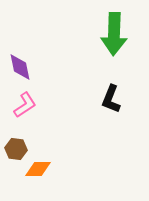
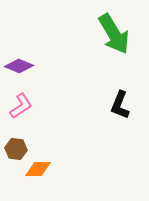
green arrow: rotated 33 degrees counterclockwise
purple diamond: moved 1 px left, 1 px up; rotated 56 degrees counterclockwise
black L-shape: moved 9 px right, 6 px down
pink L-shape: moved 4 px left, 1 px down
